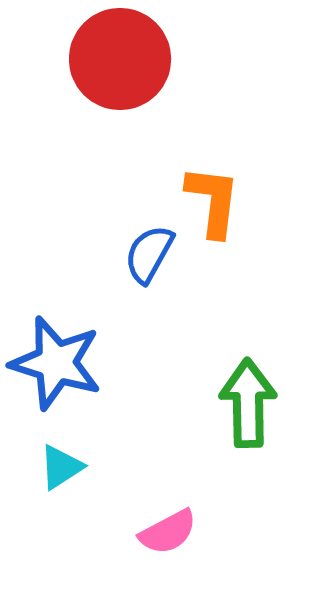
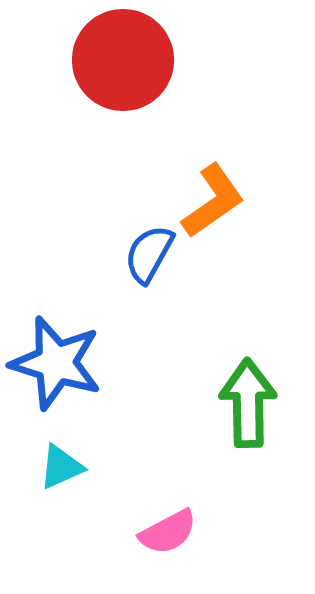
red circle: moved 3 px right, 1 px down
orange L-shape: rotated 48 degrees clockwise
cyan triangle: rotated 9 degrees clockwise
